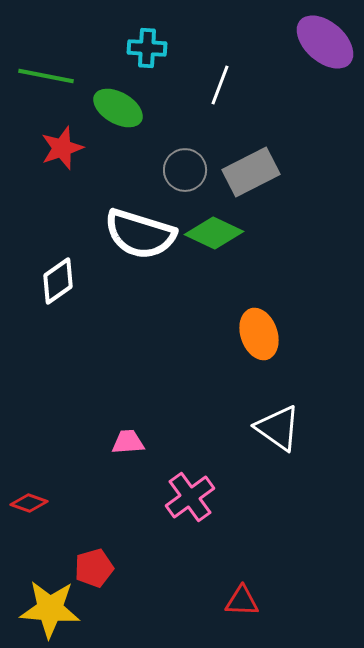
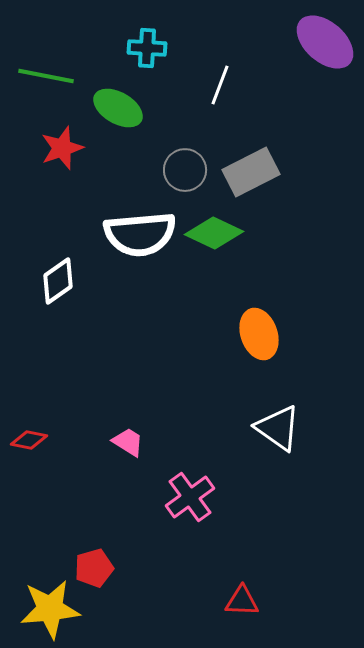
white semicircle: rotated 22 degrees counterclockwise
pink trapezoid: rotated 36 degrees clockwise
red diamond: moved 63 px up; rotated 9 degrees counterclockwise
yellow star: rotated 10 degrees counterclockwise
